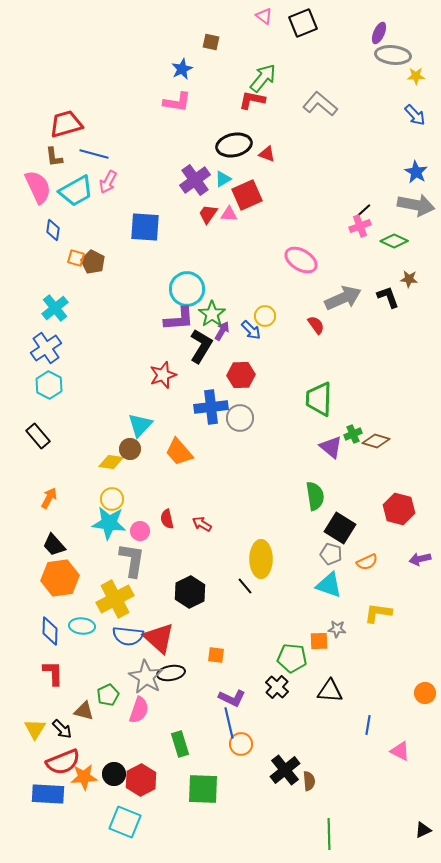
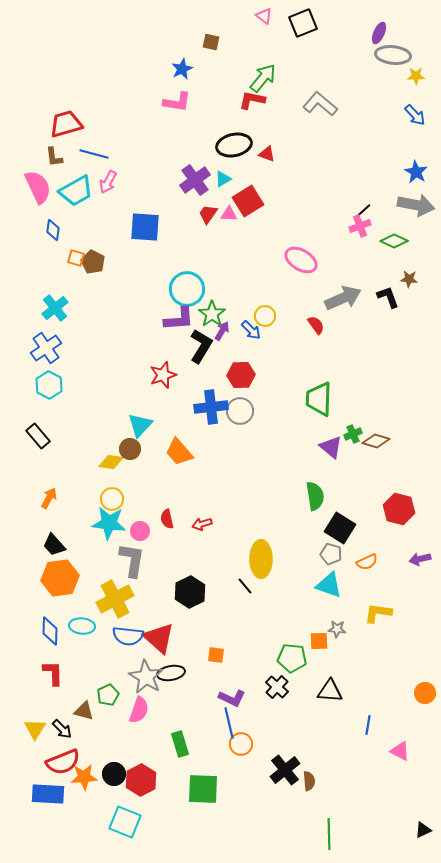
red square at (247, 195): moved 1 px right, 6 px down; rotated 8 degrees counterclockwise
gray circle at (240, 418): moved 7 px up
red arrow at (202, 524): rotated 48 degrees counterclockwise
